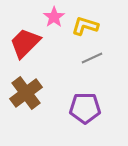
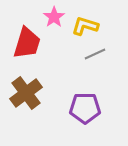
red trapezoid: moved 2 px right; rotated 152 degrees clockwise
gray line: moved 3 px right, 4 px up
